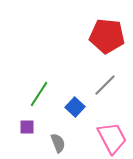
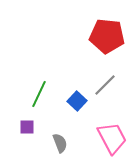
green line: rotated 8 degrees counterclockwise
blue square: moved 2 px right, 6 px up
gray semicircle: moved 2 px right
